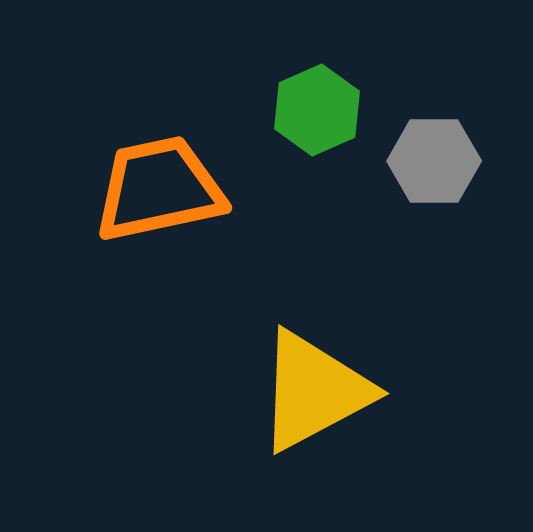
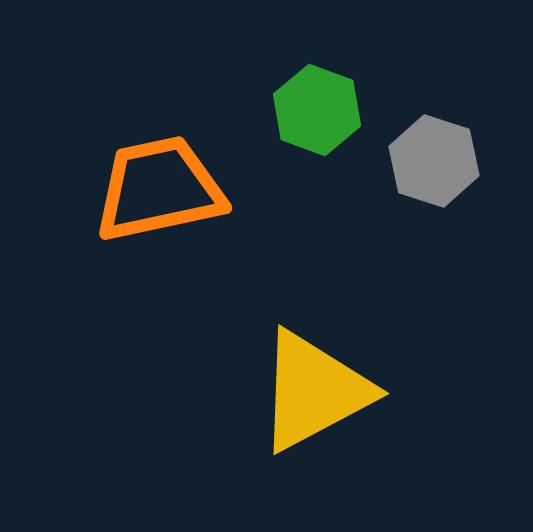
green hexagon: rotated 16 degrees counterclockwise
gray hexagon: rotated 18 degrees clockwise
